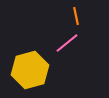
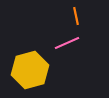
pink line: rotated 15 degrees clockwise
